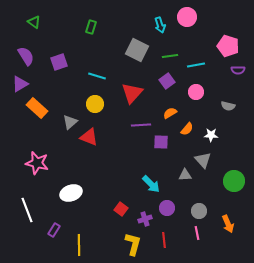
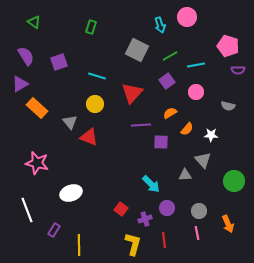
green line at (170, 56): rotated 21 degrees counterclockwise
gray triangle at (70, 122): rotated 28 degrees counterclockwise
